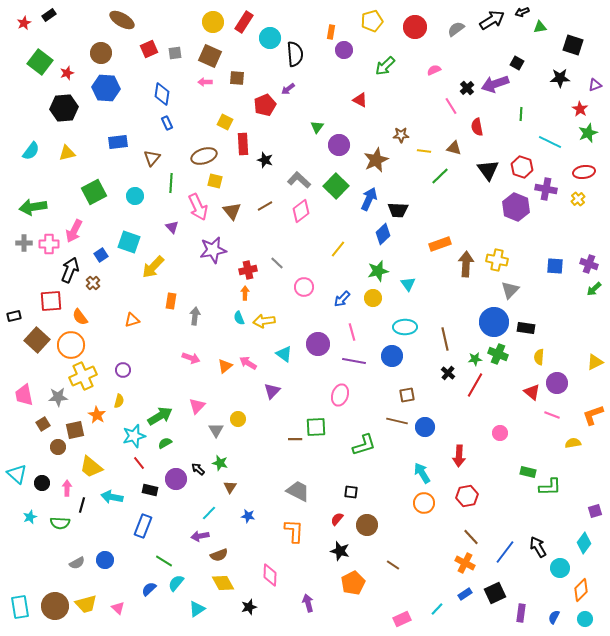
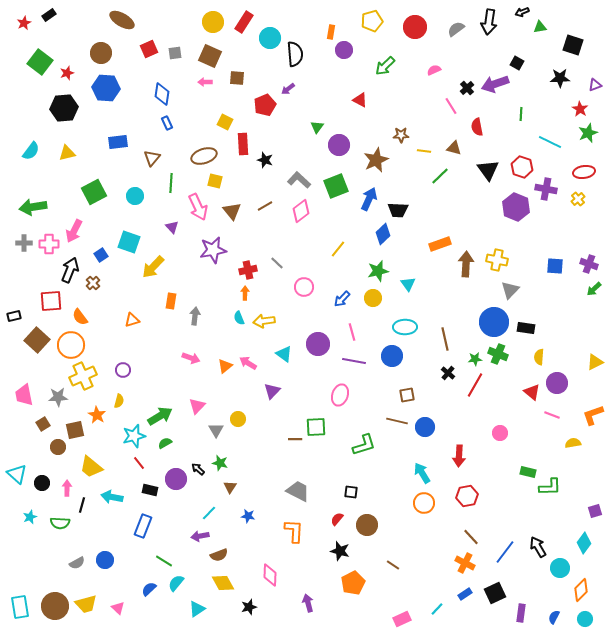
black arrow at (492, 20): moved 3 px left, 2 px down; rotated 130 degrees clockwise
green square at (336, 186): rotated 25 degrees clockwise
